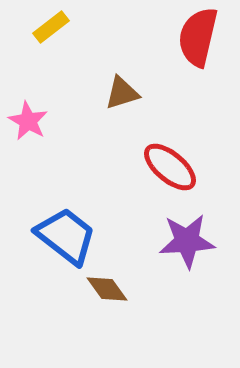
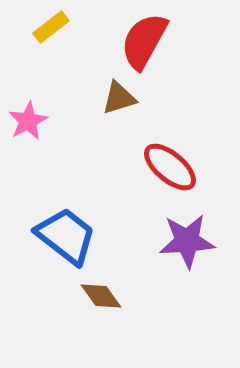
red semicircle: moved 54 px left, 4 px down; rotated 16 degrees clockwise
brown triangle: moved 3 px left, 5 px down
pink star: rotated 15 degrees clockwise
brown diamond: moved 6 px left, 7 px down
